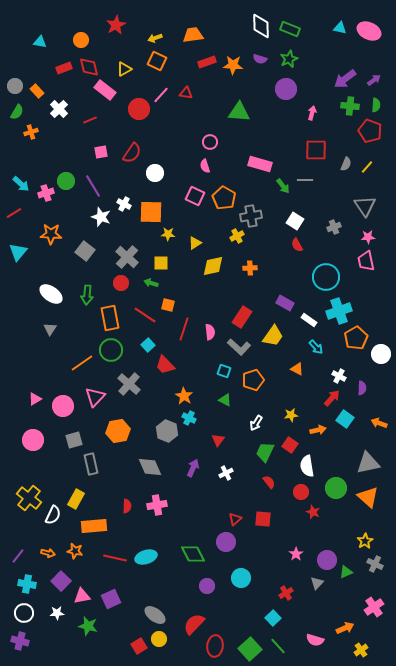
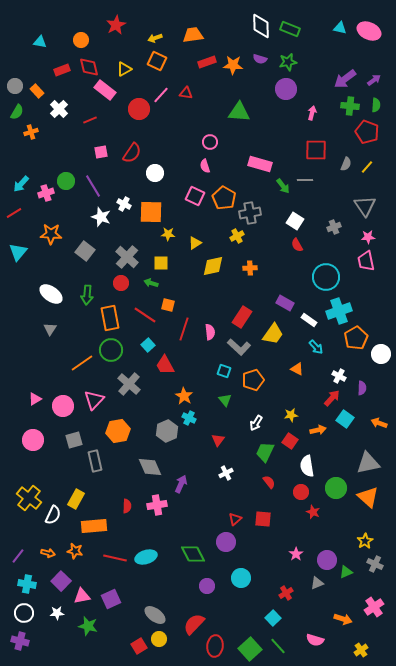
green star at (289, 59): moved 1 px left, 3 px down; rotated 12 degrees clockwise
red rectangle at (64, 68): moved 2 px left, 2 px down
red pentagon at (370, 131): moved 3 px left, 1 px down
cyan arrow at (21, 184): rotated 90 degrees clockwise
gray cross at (251, 216): moved 1 px left, 3 px up
yellow trapezoid at (273, 336): moved 2 px up
red trapezoid at (165, 365): rotated 15 degrees clockwise
pink triangle at (95, 397): moved 1 px left, 3 px down
green triangle at (225, 400): rotated 24 degrees clockwise
gray hexagon at (167, 431): rotated 15 degrees clockwise
red square at (290, 445): moved 4 px up
gray rectangle at (91, 464): moved 4 px right, 3 px up
purple arrow at (193, 468): moved 12 px left, 16 px down
gray triangle at (317, 583): rotated 24 degrees clockwise
orange arrow at (345, 628): moved 2 px left, 9 px up; rotated 42 degrees clockwise
